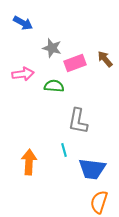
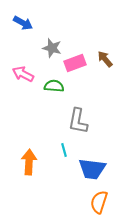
pink arrow: rotated 145 degrees counterclockwise
